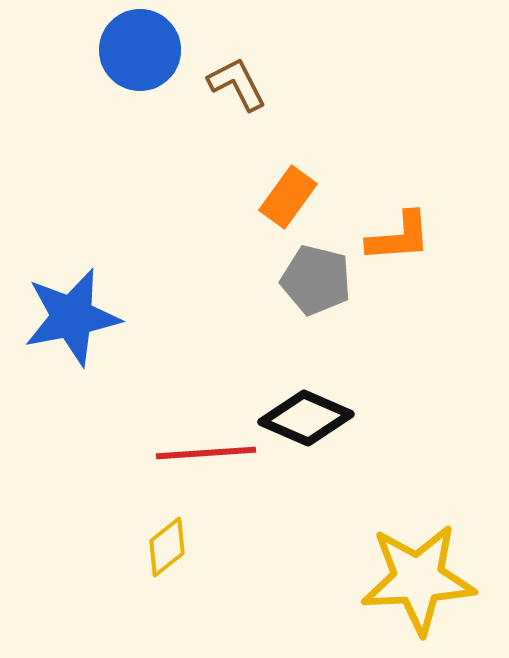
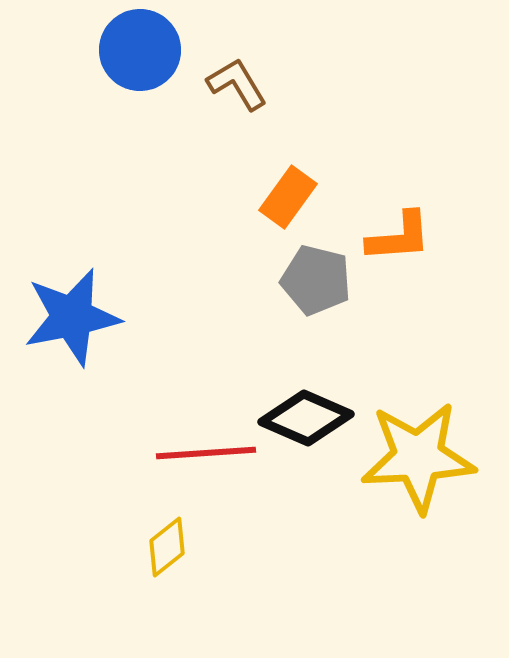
brown L-shape: rotated 4 degrees counterclockwise
yellow star: moved 122 px up
